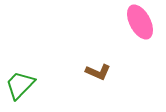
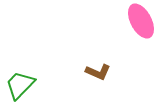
pink ellipse: moved 1 px right, 1 px up
